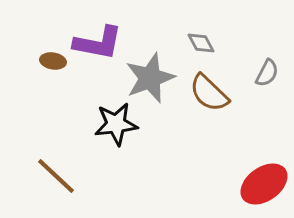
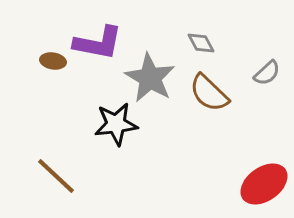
gray semicircle: rotated 20 degrees clockwise
gray star: rotated 21 degrees counterclockwise
